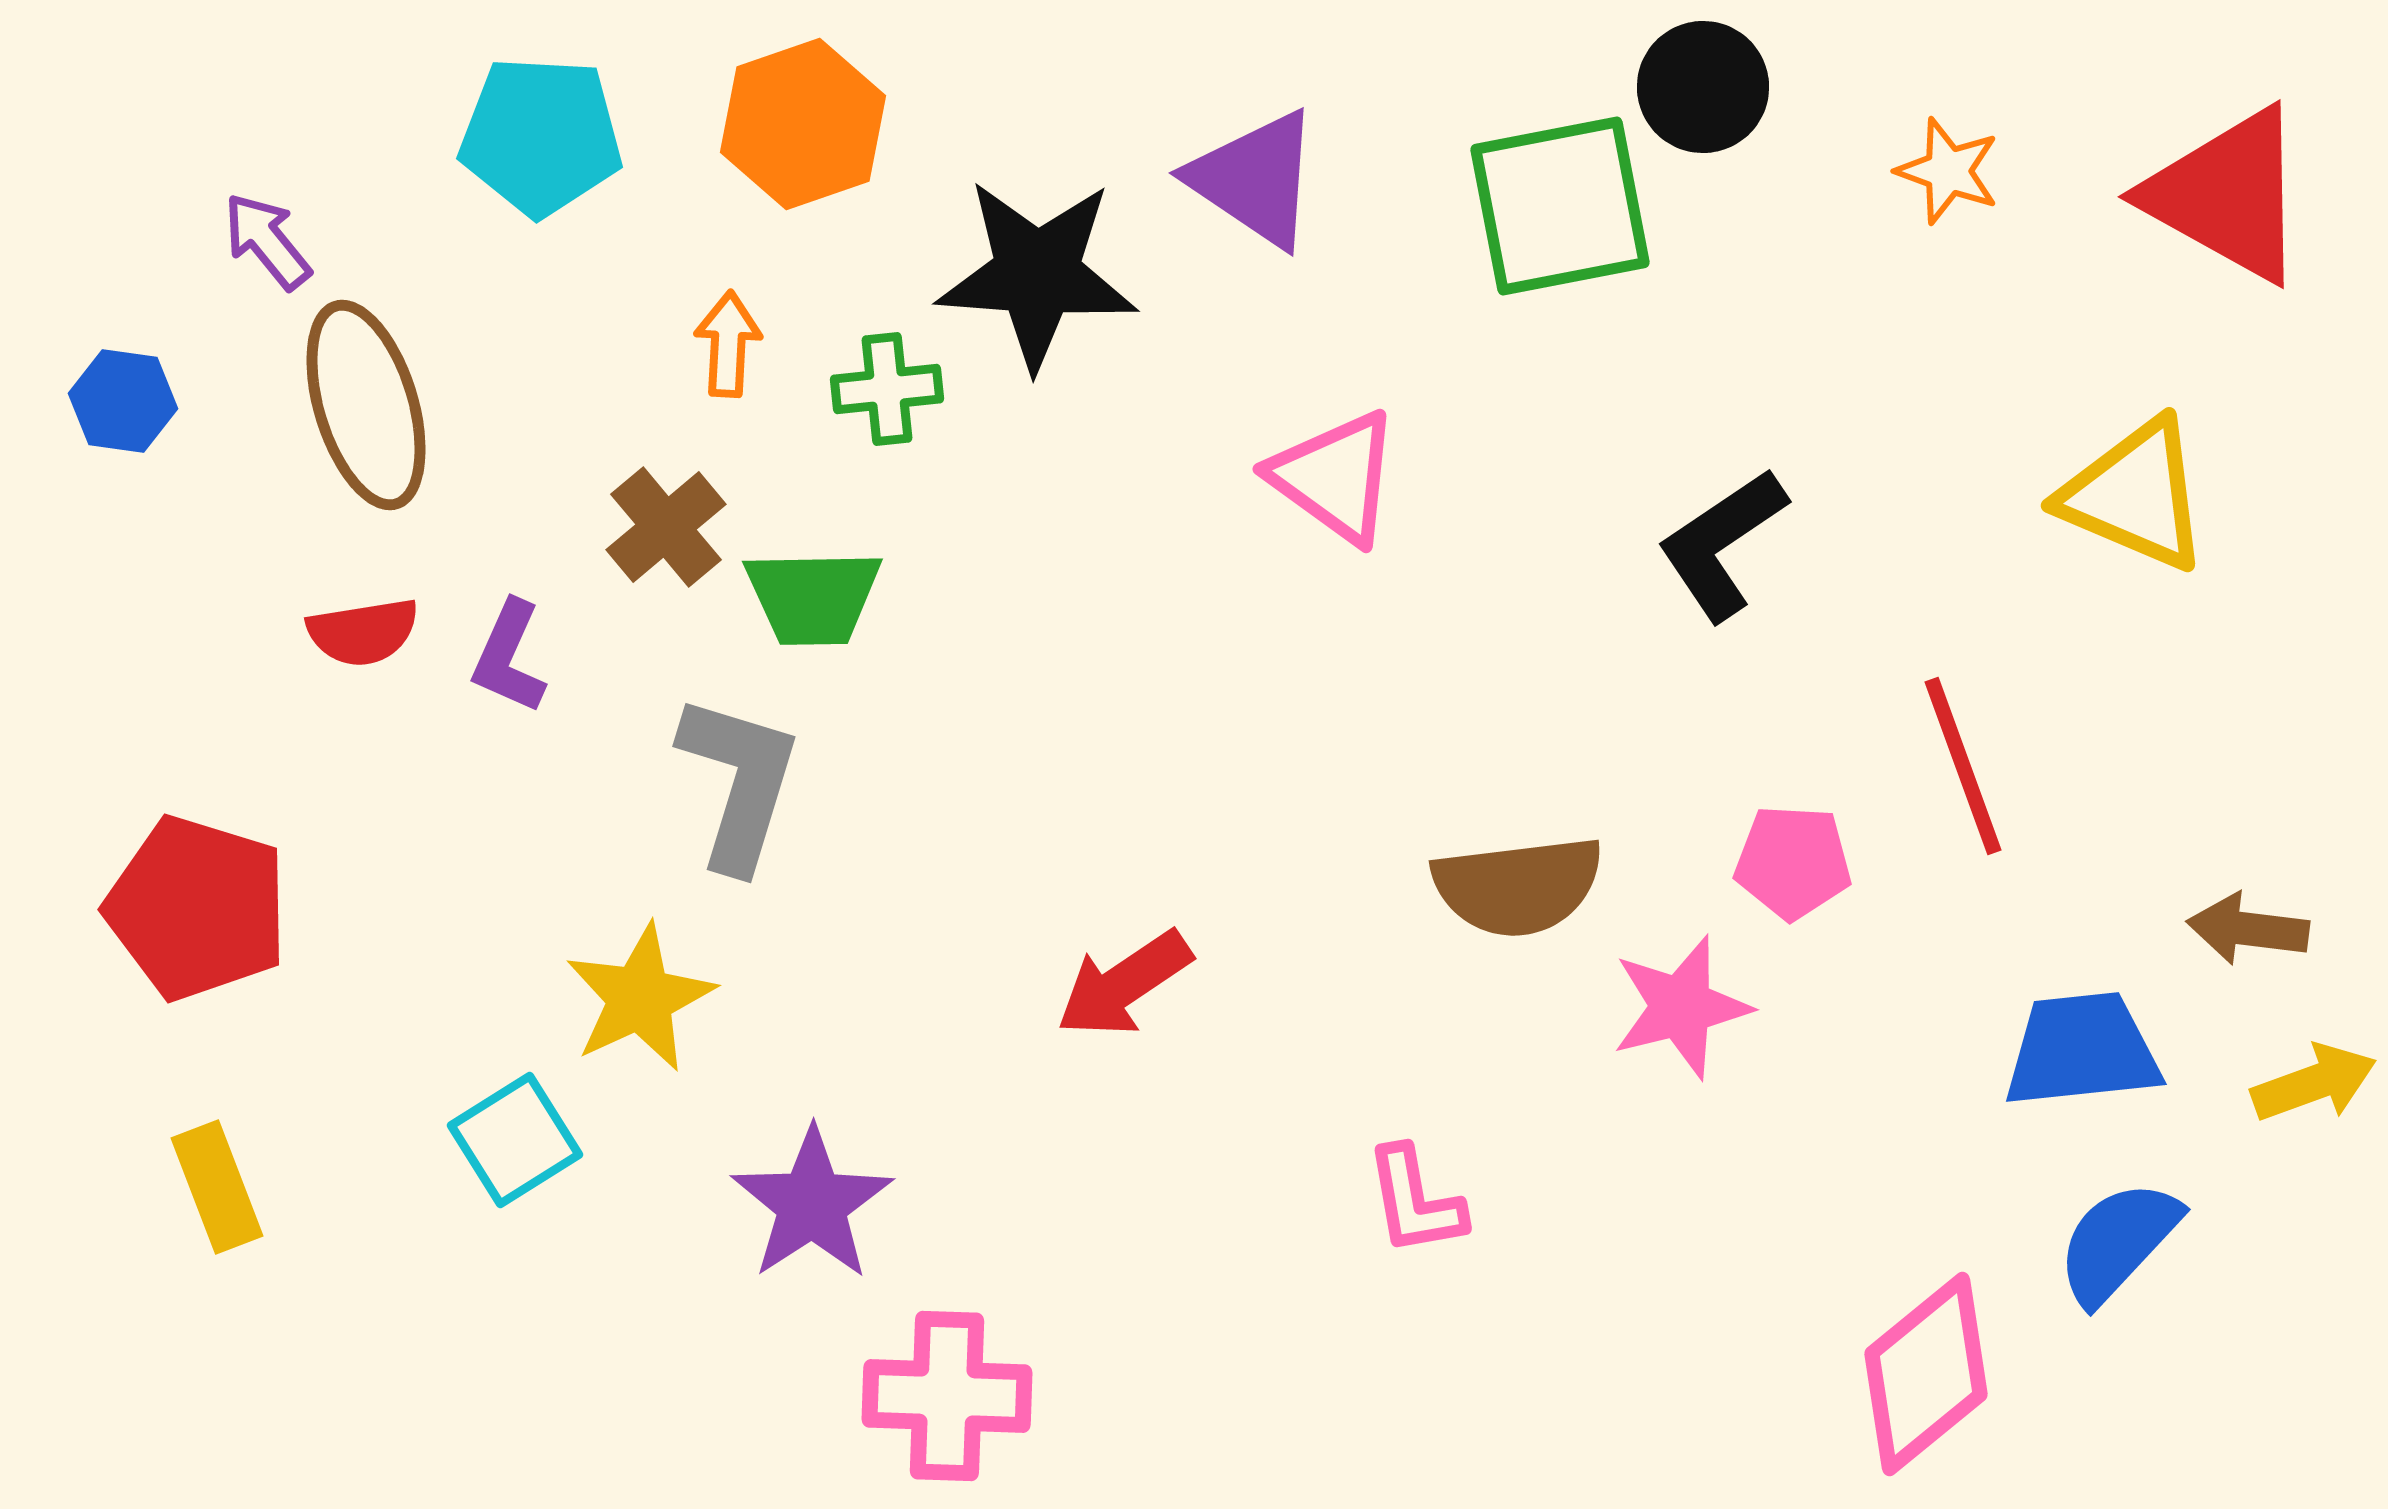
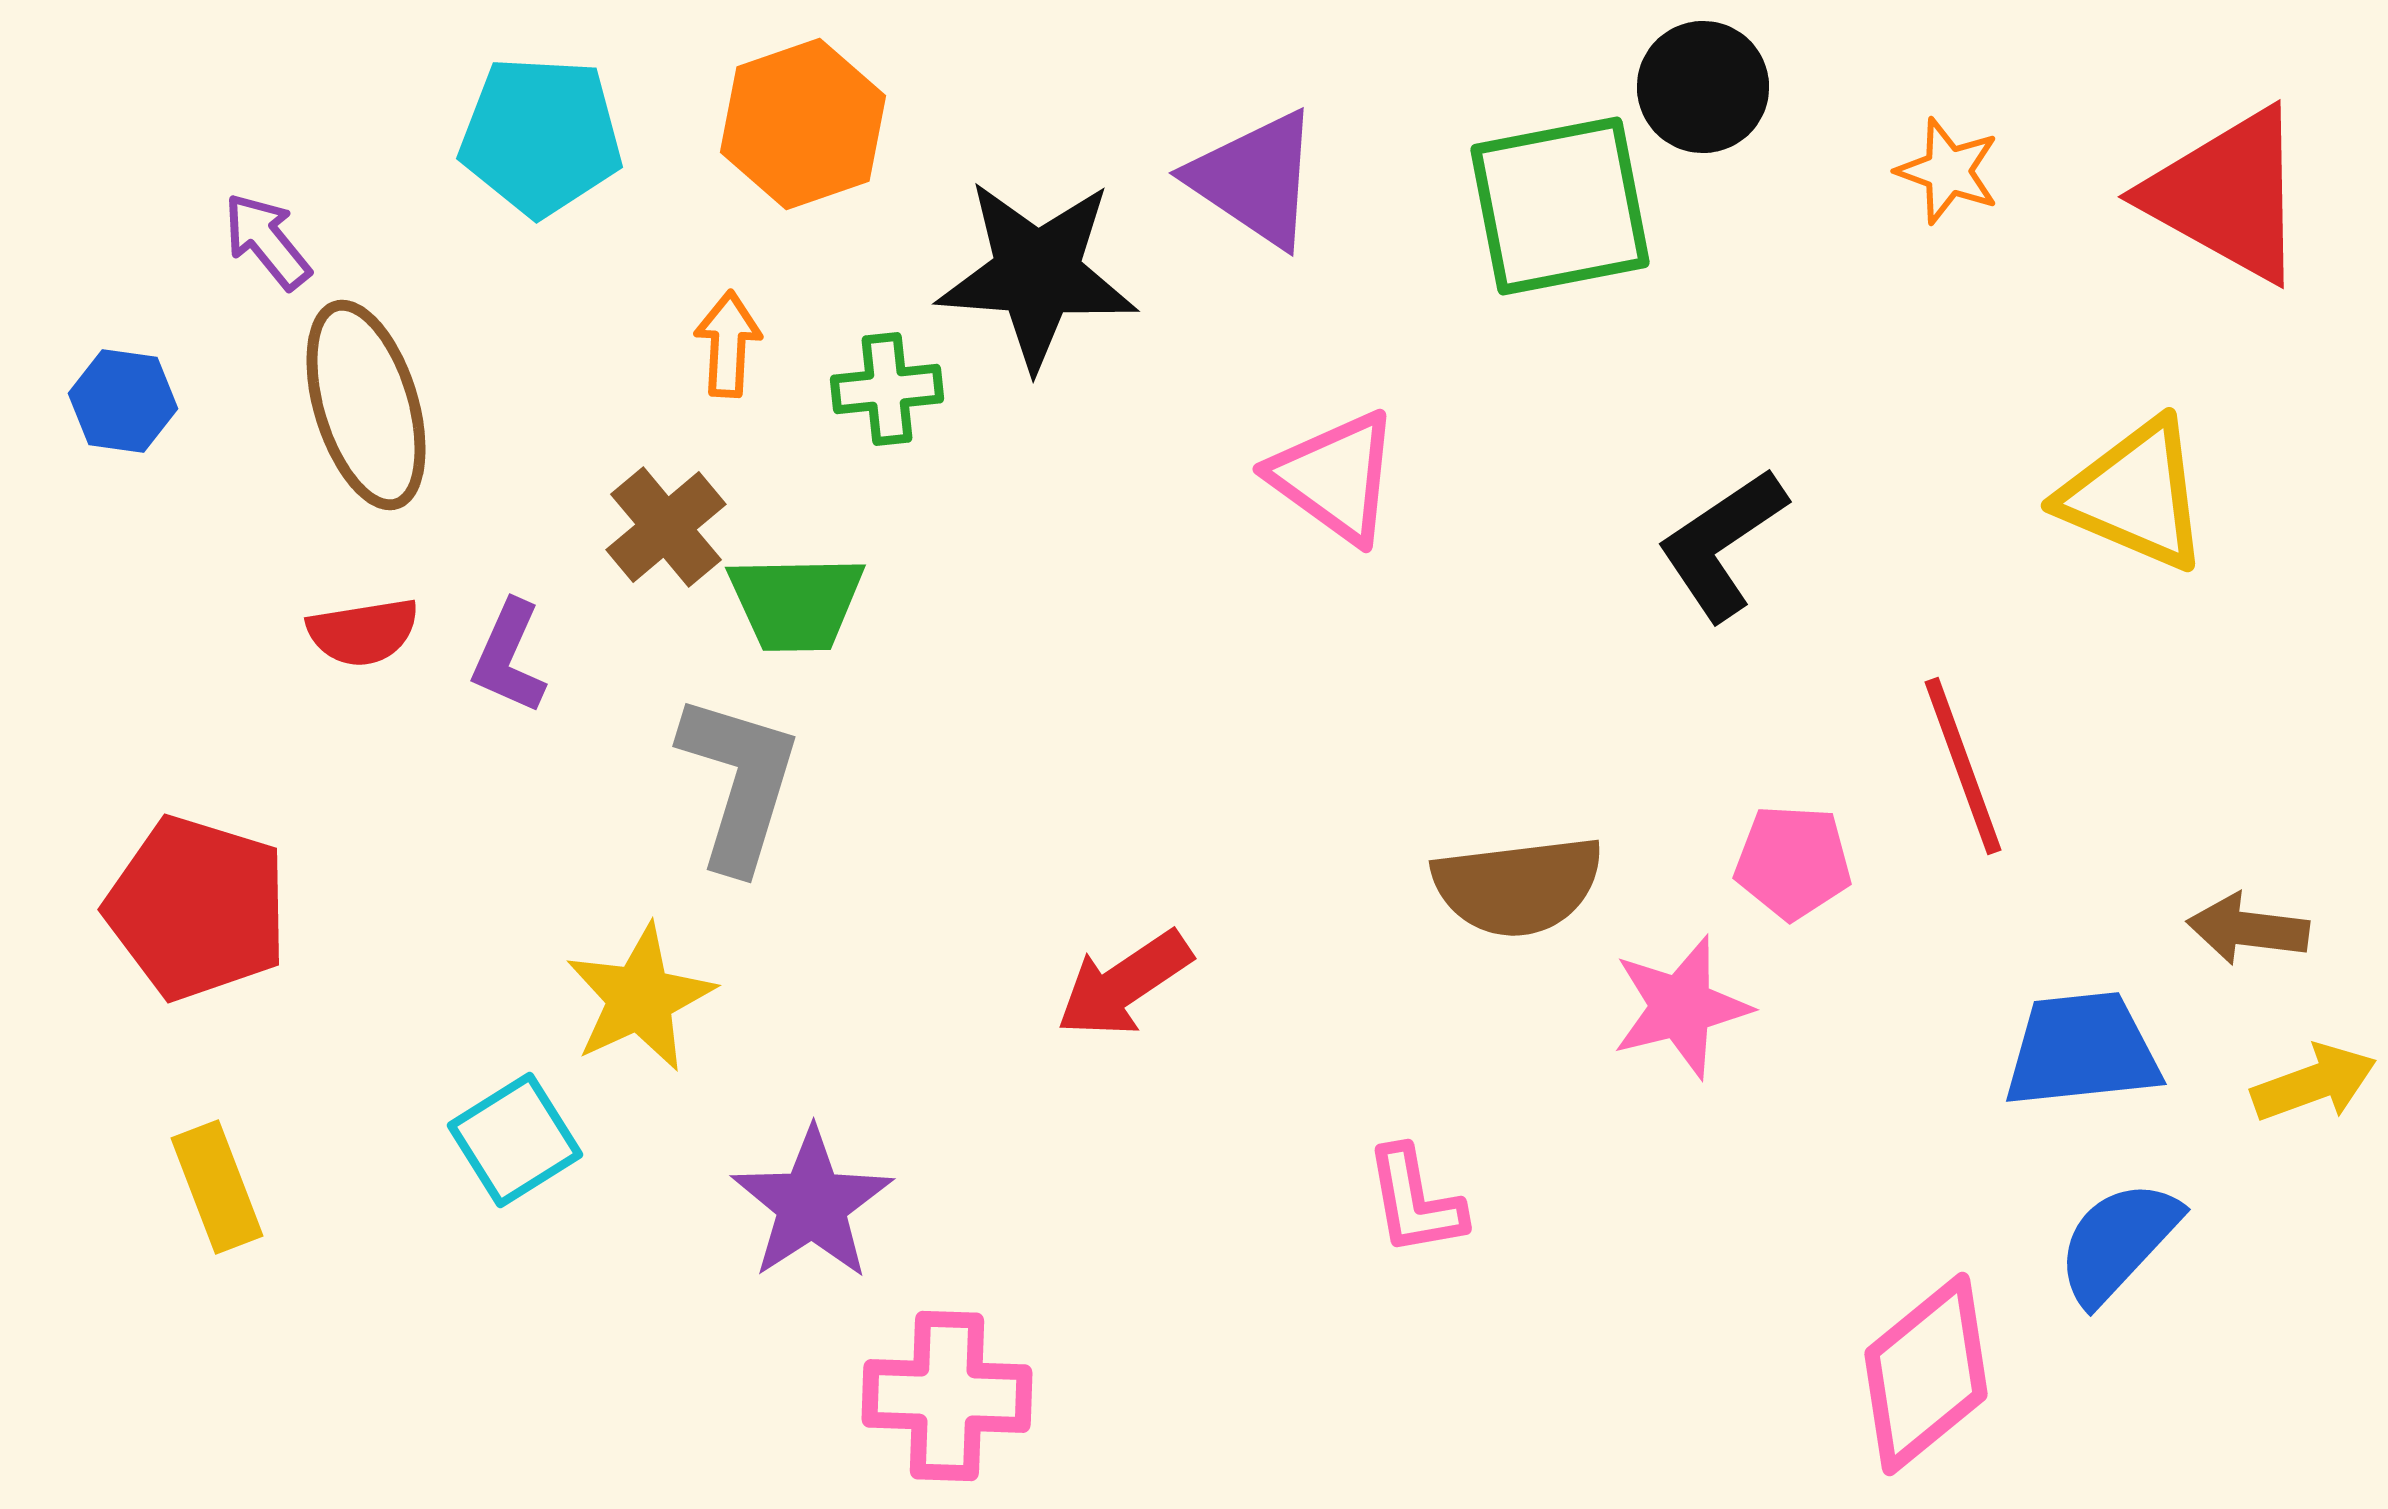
green trapezoid: moved 17 px left, 6 px down
